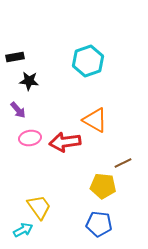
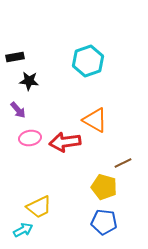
yellow pentagon: moved 1 px right, 1 px down; rotated 10 degrees clockwise
yellow trapezoid: rotated 100 degrees clockwise
blue pentagon: moved 5 px right, 2 px up
